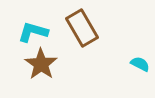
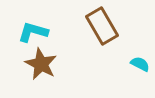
brown rectangle: moved 20 px right, 2 px up
brown star: rotated 8 degrees counterclockwise
